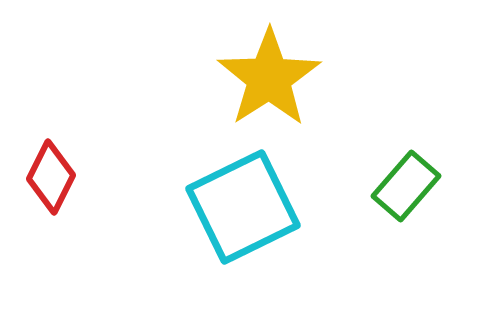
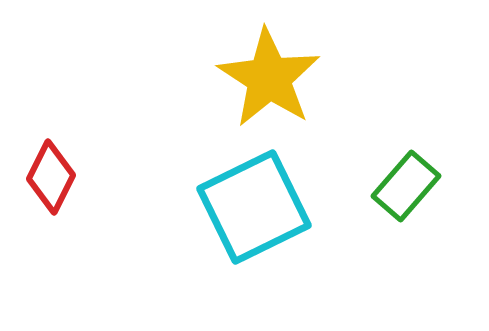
yellow star: rotated 6 degrees counterclockwise
cyan square: moved 11 px right
